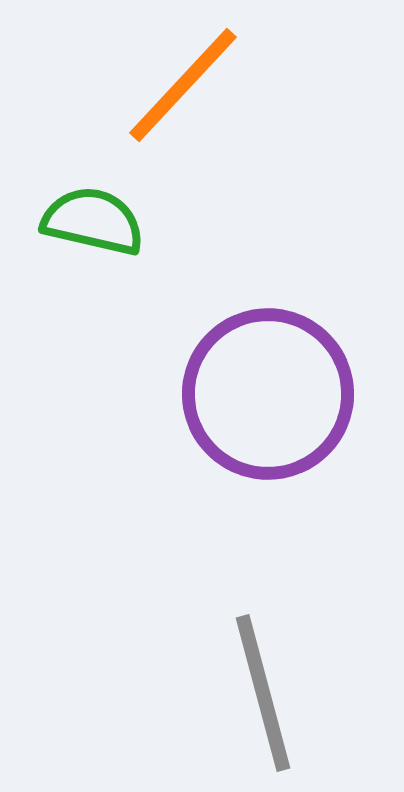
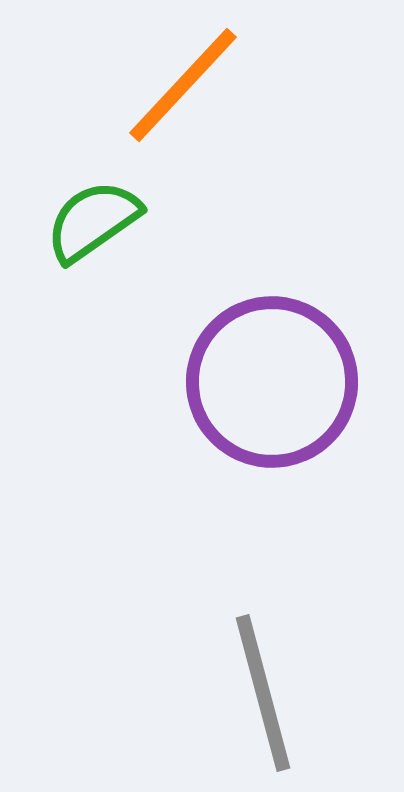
green semicircle: rotated 48 degrees counterclockwise
purple circle: moved 4 px right, 12 px up
